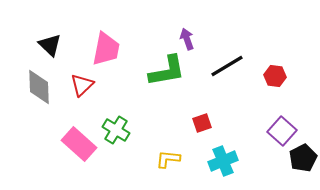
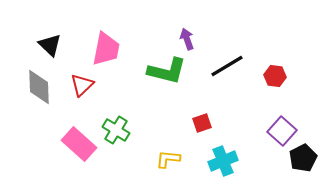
green L-shape: rotated 24 degrees clockwise
